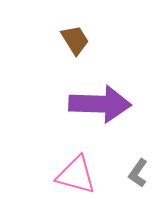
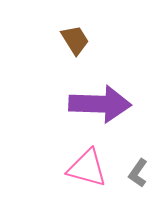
pink triangle: moved 11 px right, 7 px up
